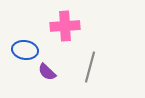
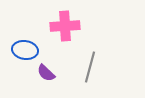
purple semicircle: moved 1 px left, 1 px down
